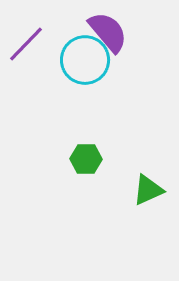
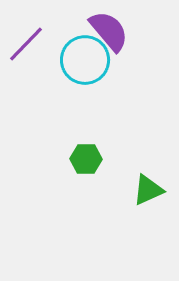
purple semicircle: moved 1 px right, 1 px up
